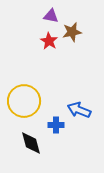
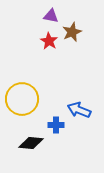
brown star: rotated 12 degrees counterclockwise
yellow circle: moved 2 px left, 2 px up
black diamond: rotated 70 degrees counterclockwise
